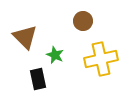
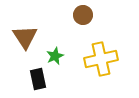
brown circle: moved 6 px up
brown triangle: rotated 12 degrees clockwise
green star: moved 1 px down; rotated 24 degrees clockwise
